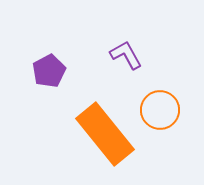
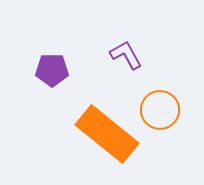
purple pentagon: moved 3 px right, 1 px up; rotated 28 degrees clockwise
orange rectangle: moved 2 px right; rotated 12 degrees counterclockwise
